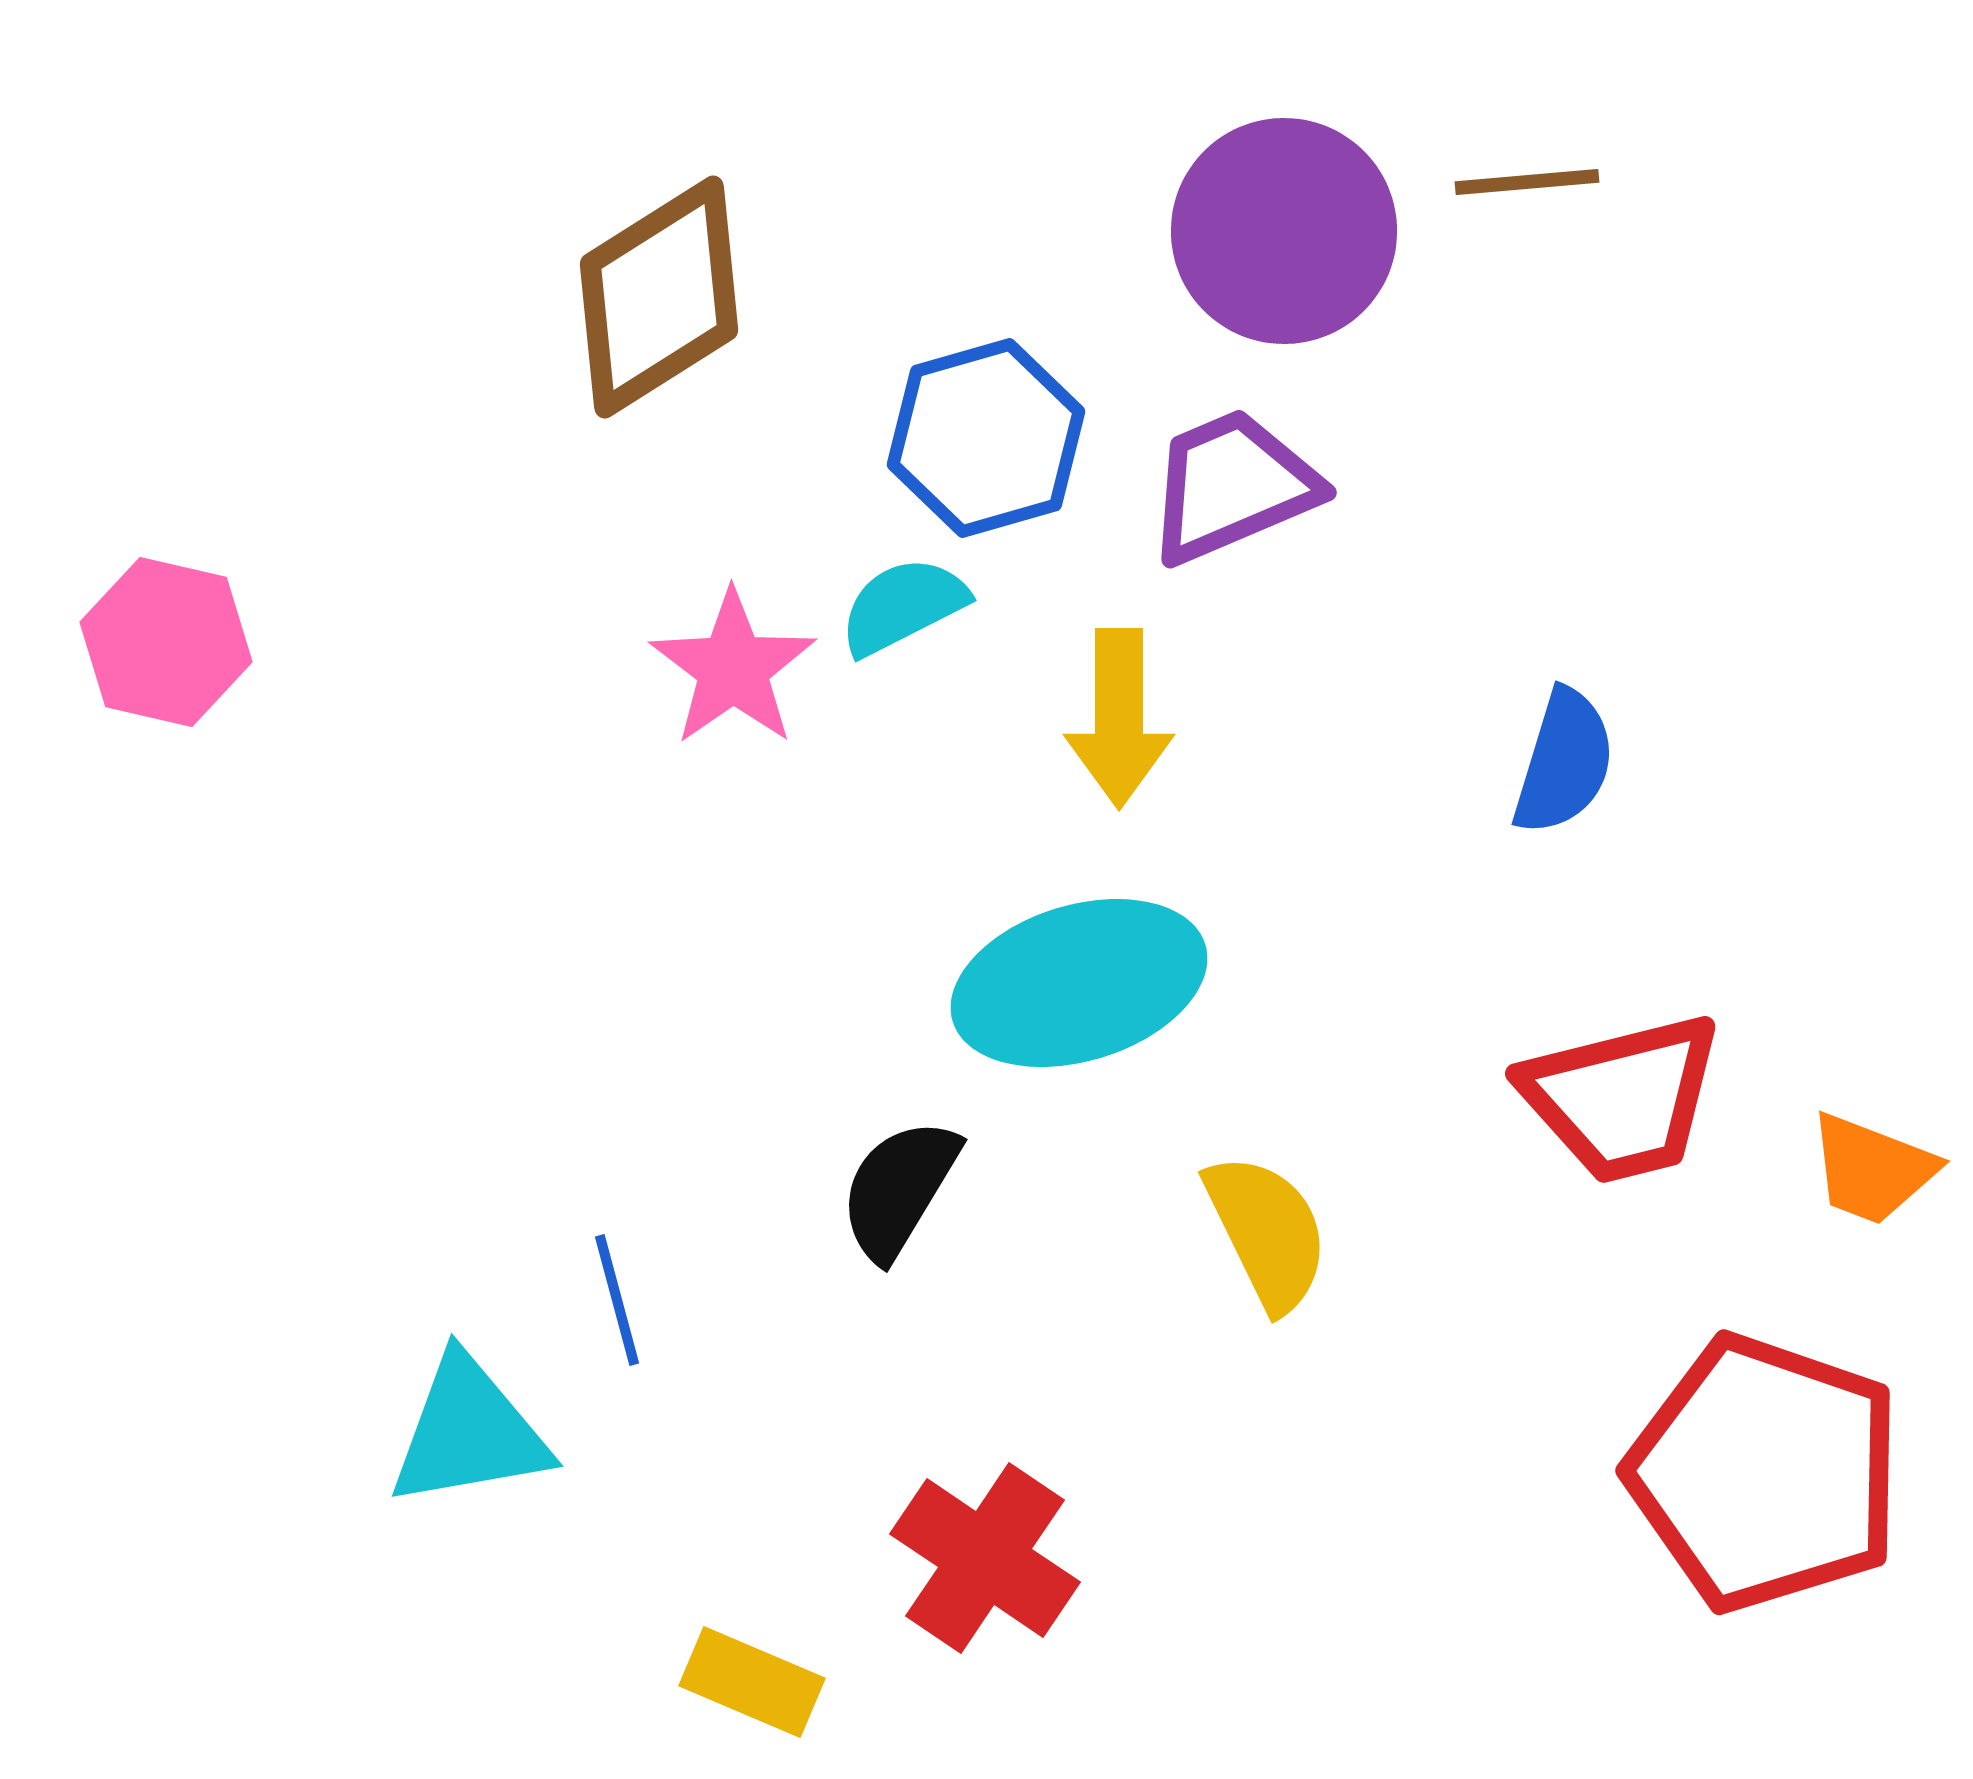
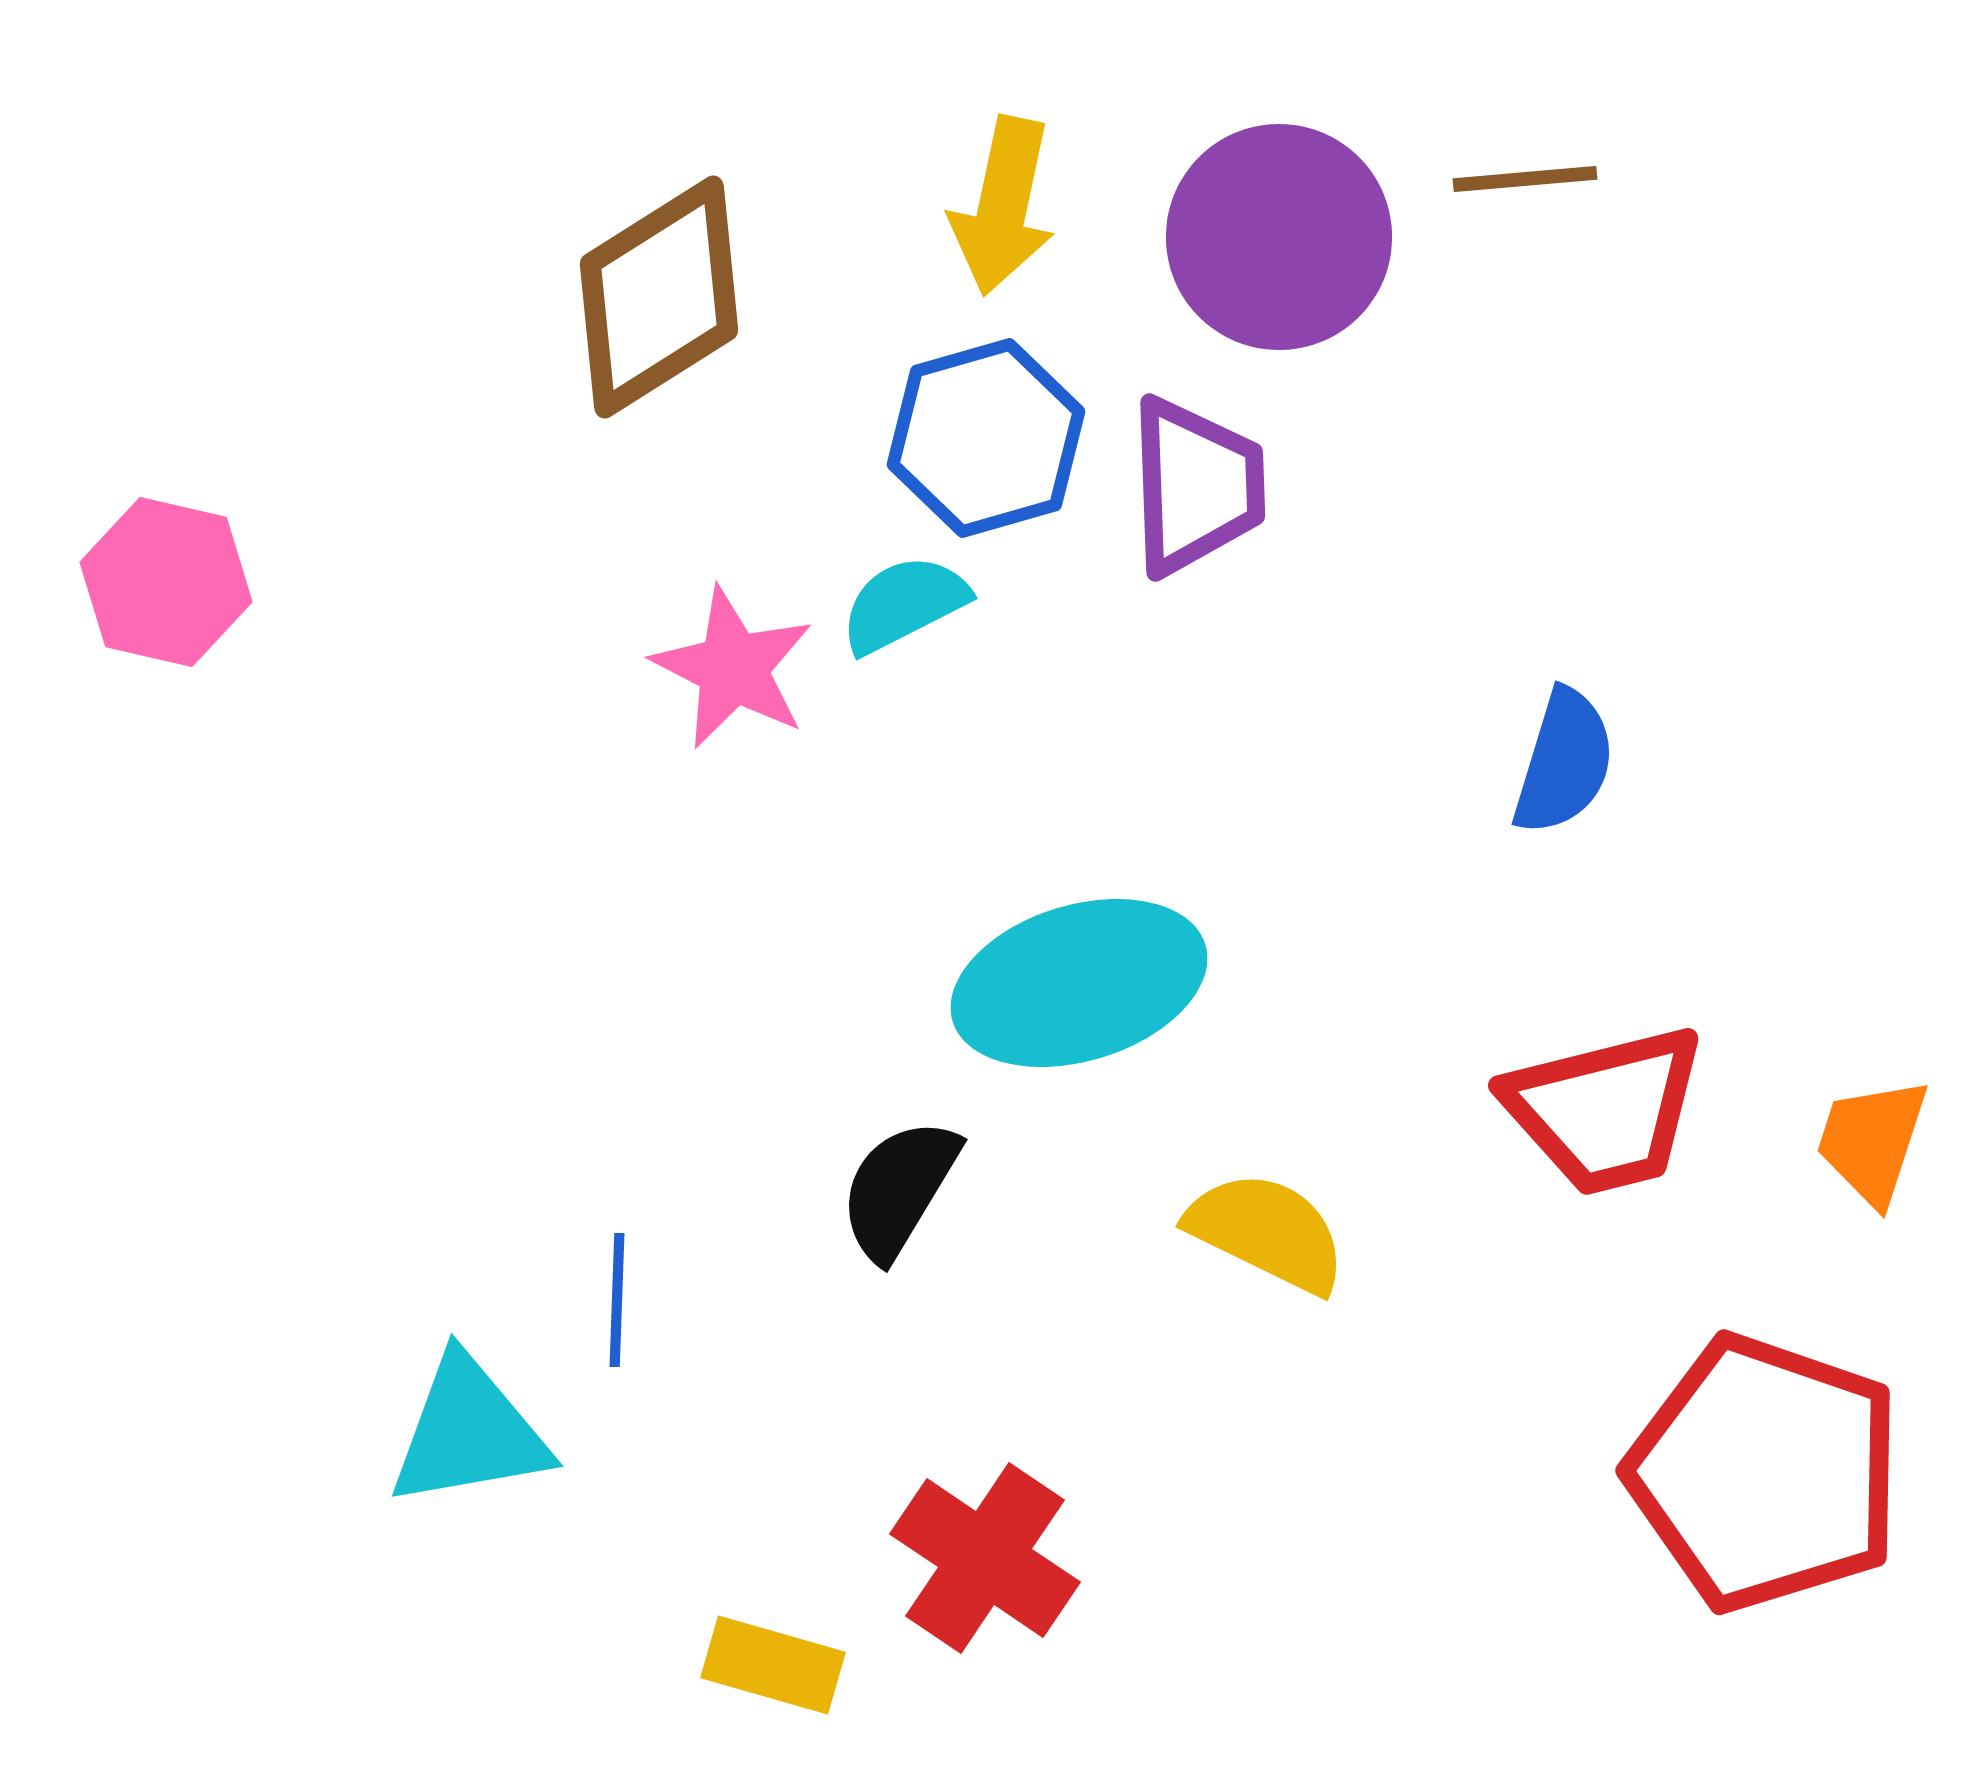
brown line: moved 2 px left, 3 px up
purple circle: moved 5 px left, 6 px down
purple trapezoid: moved 36 px left; rotated 111 degrees clockwise
cyan semicircle: moved 1 px right, 2 px up
pink hexagon: moved 60 px up
pink star: rotated 10 degrees counterclockwise
yellow arrow: moved 116 px left, 512 px up; rotated 12 degrees clockwise
red trapezoid: moved 17 px left, 12 px down
orange trapezoid: moved 28 px up; rotated 87 degrees clockwise
yellow semicircle: rotated 38 degrees counterclockwise
blue line: rotated 17 degrees clockwise
yellow rectangle: moved 21 px right, 17 px up; rotated 7 degrees counterclockwise
